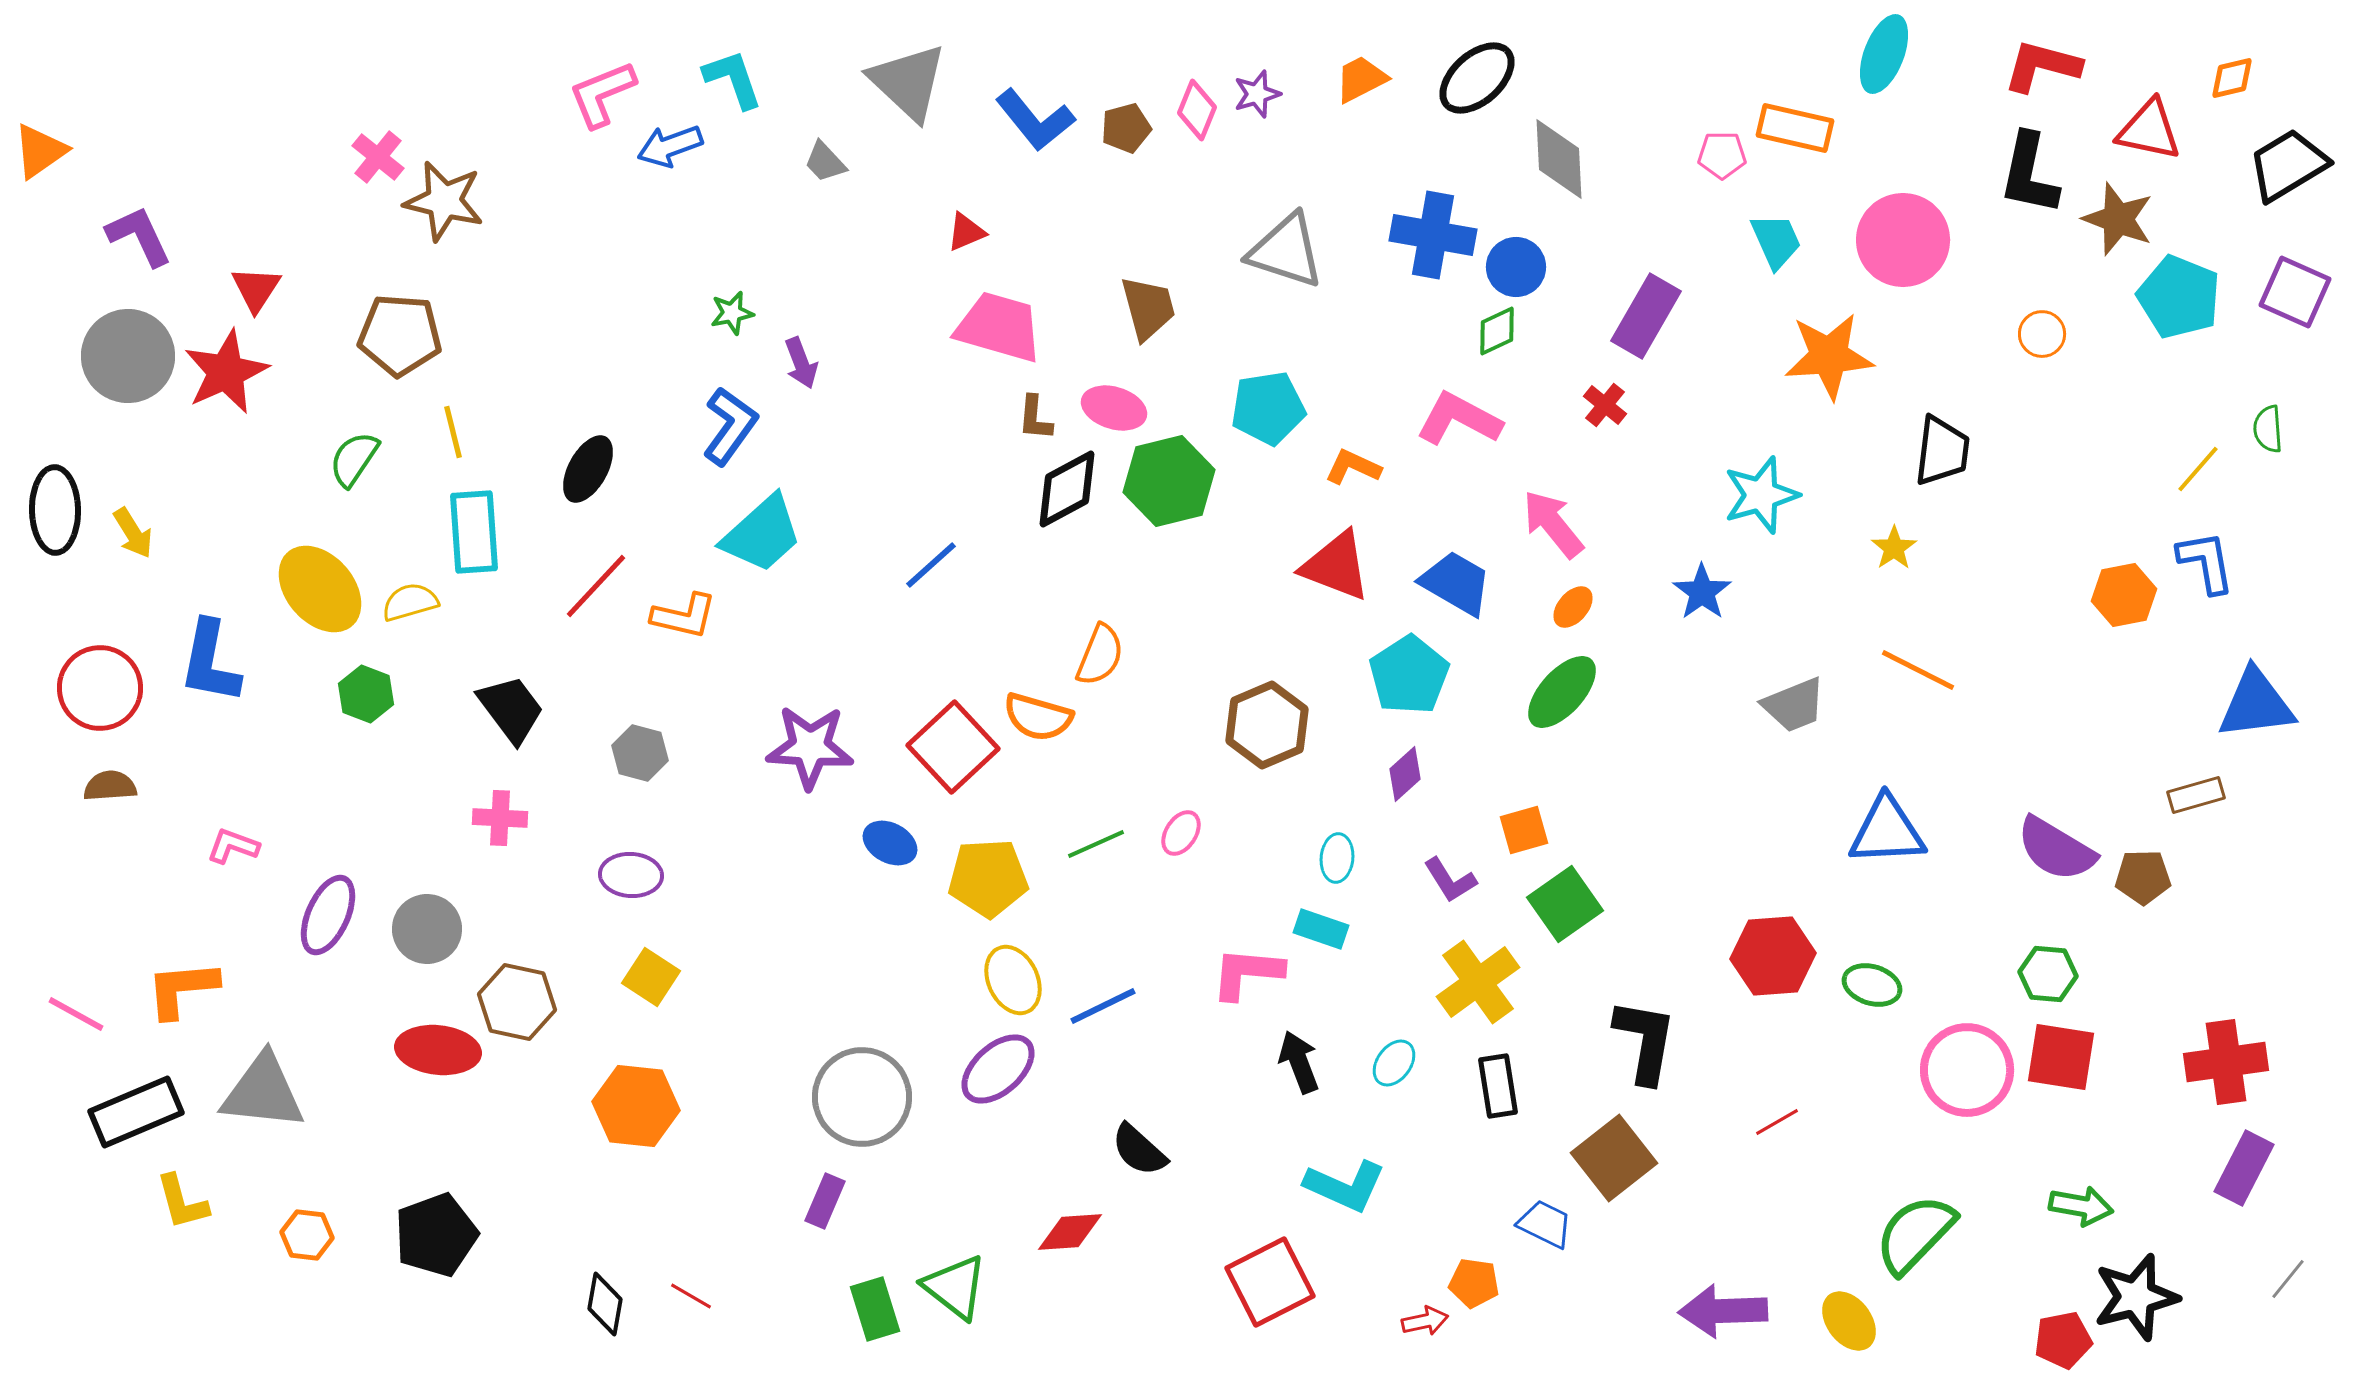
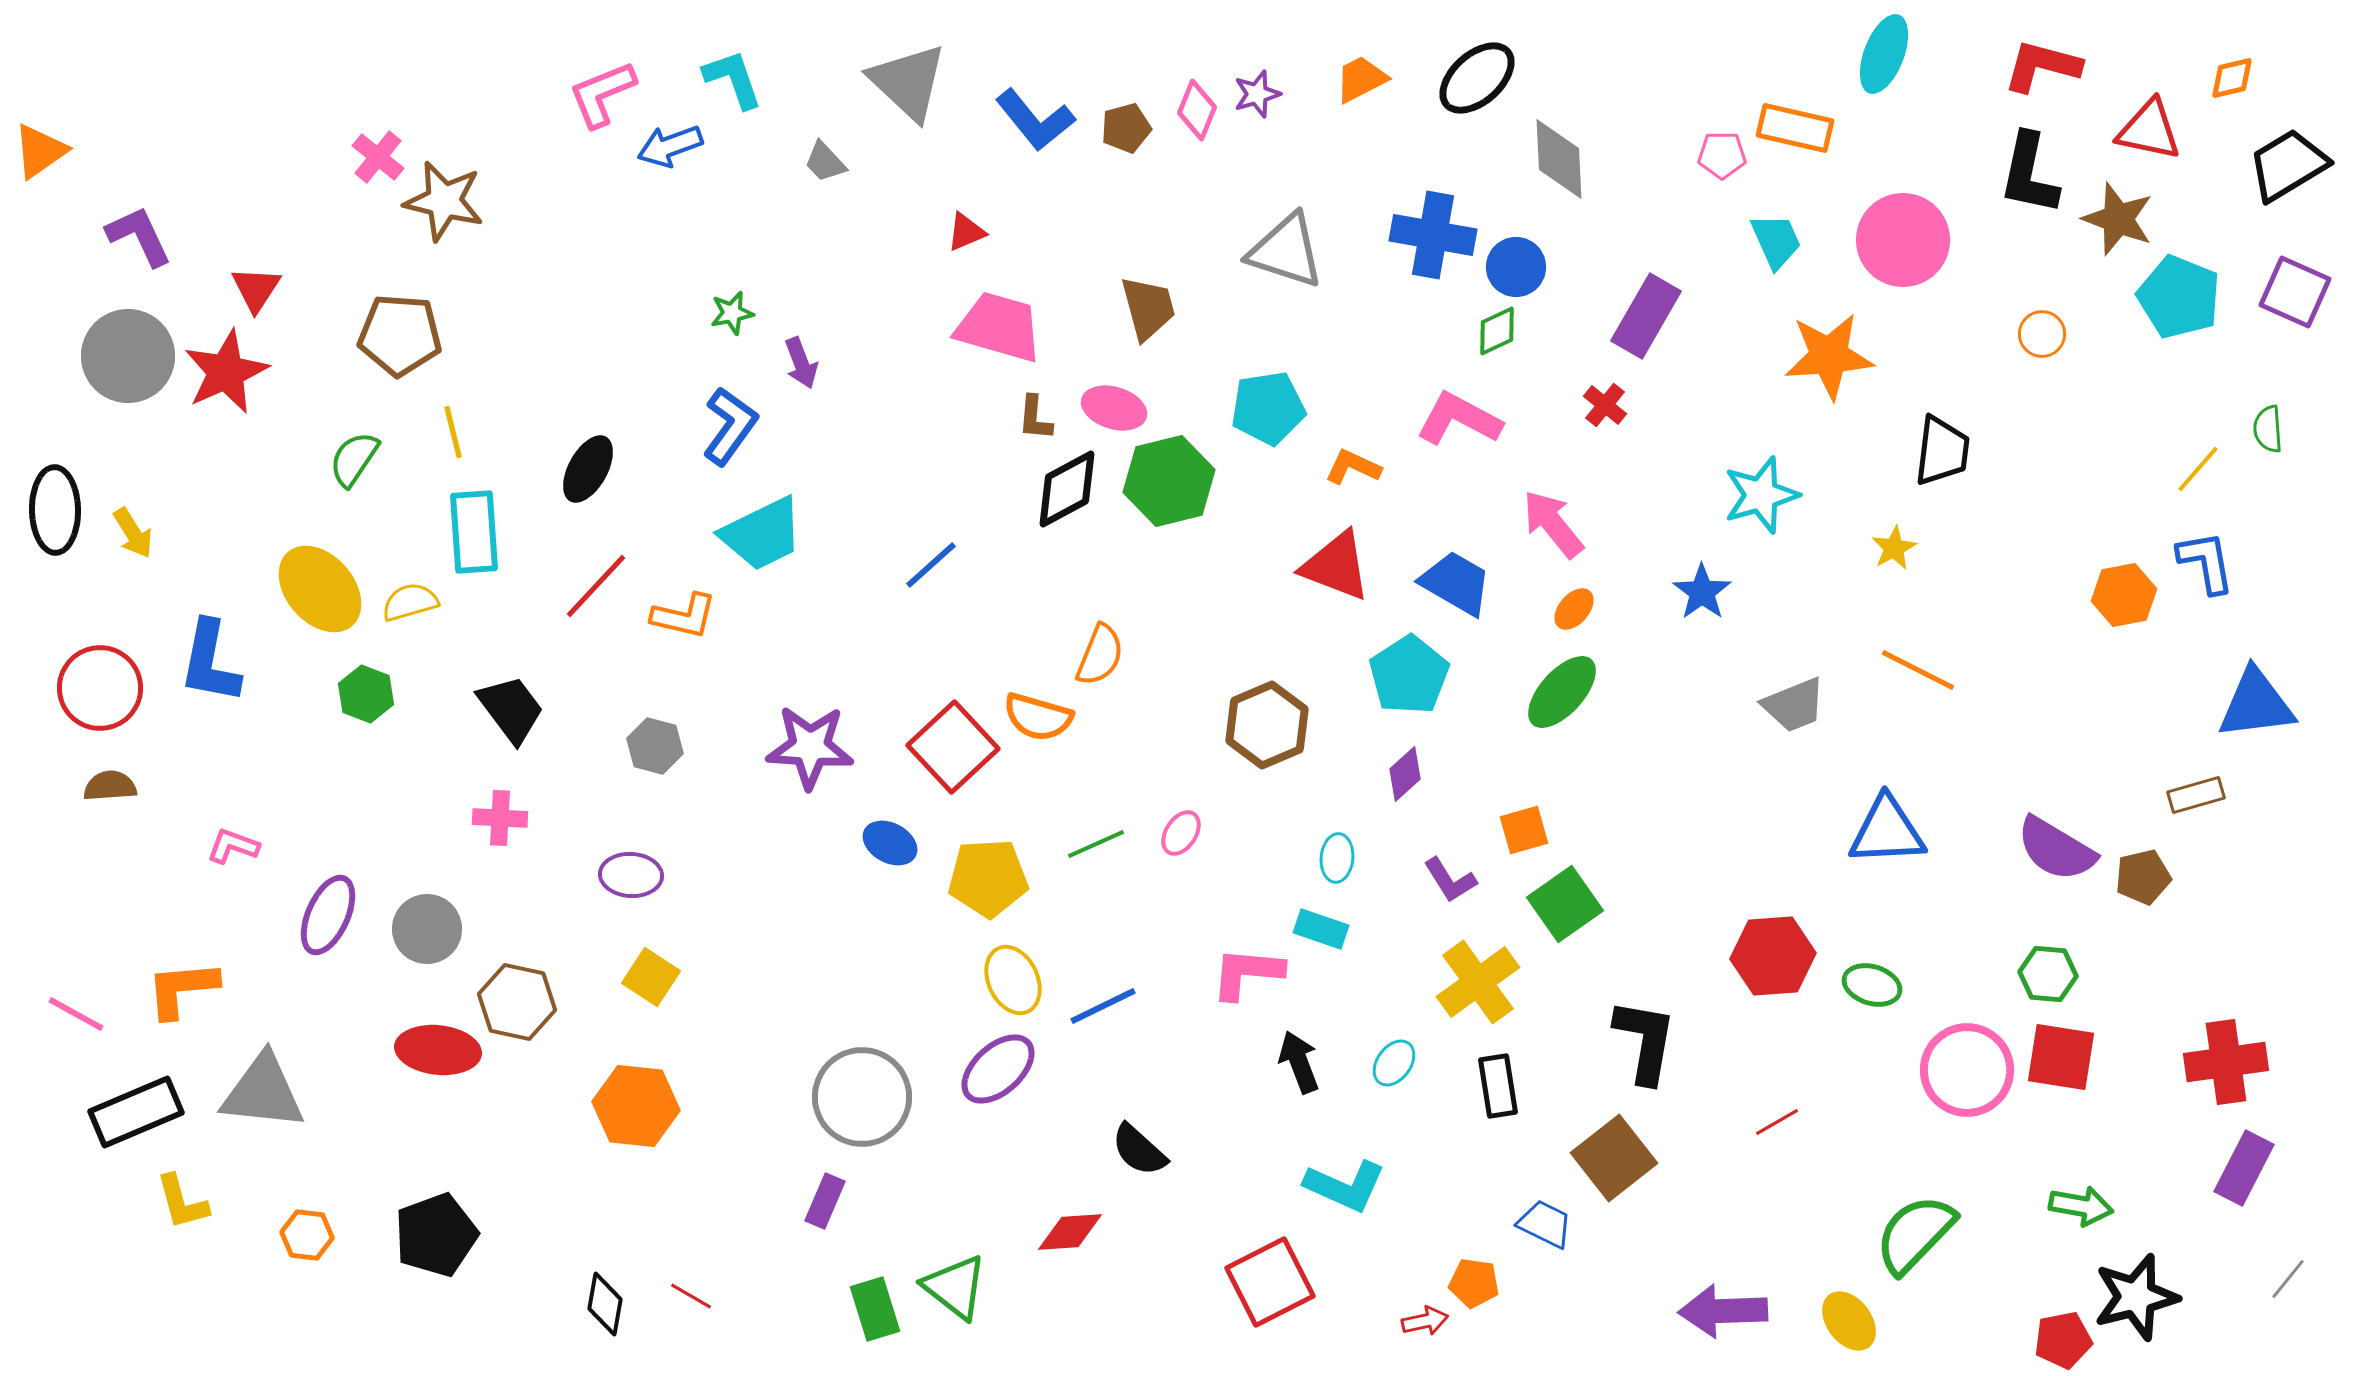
cyan trapezoid at (762, 534): rotated 16 degrees clockwise
yellow star at (1894, 548): rotated 6 degrees clockwise
orange ellipse at (1573, 607): moved 1 px right, 2 px down
gray hexagon at (640, 753): moved 15 px right, 7 px up
brown pentagon at (2143, 877): rotated 12 degrees counterclockwise
